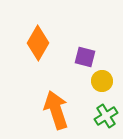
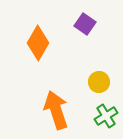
purple square: moved 33 px up; rotated 20 degrees clockwise
yellow circle: moved 3 px left, 1 px down
